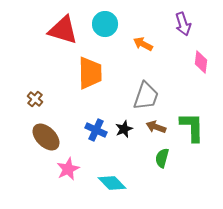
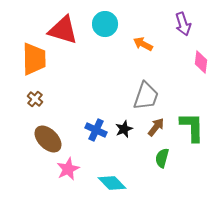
orange trapezoid: moved 56 px left, 14 px up
brown arrow: rotated 108 degrees clockwise
brown ellipse: moved 2 px right, 2 px down
